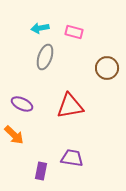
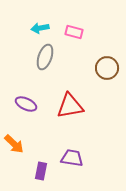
purple ellipse: moved 4 px right
orange arrow: moved 9 px down
